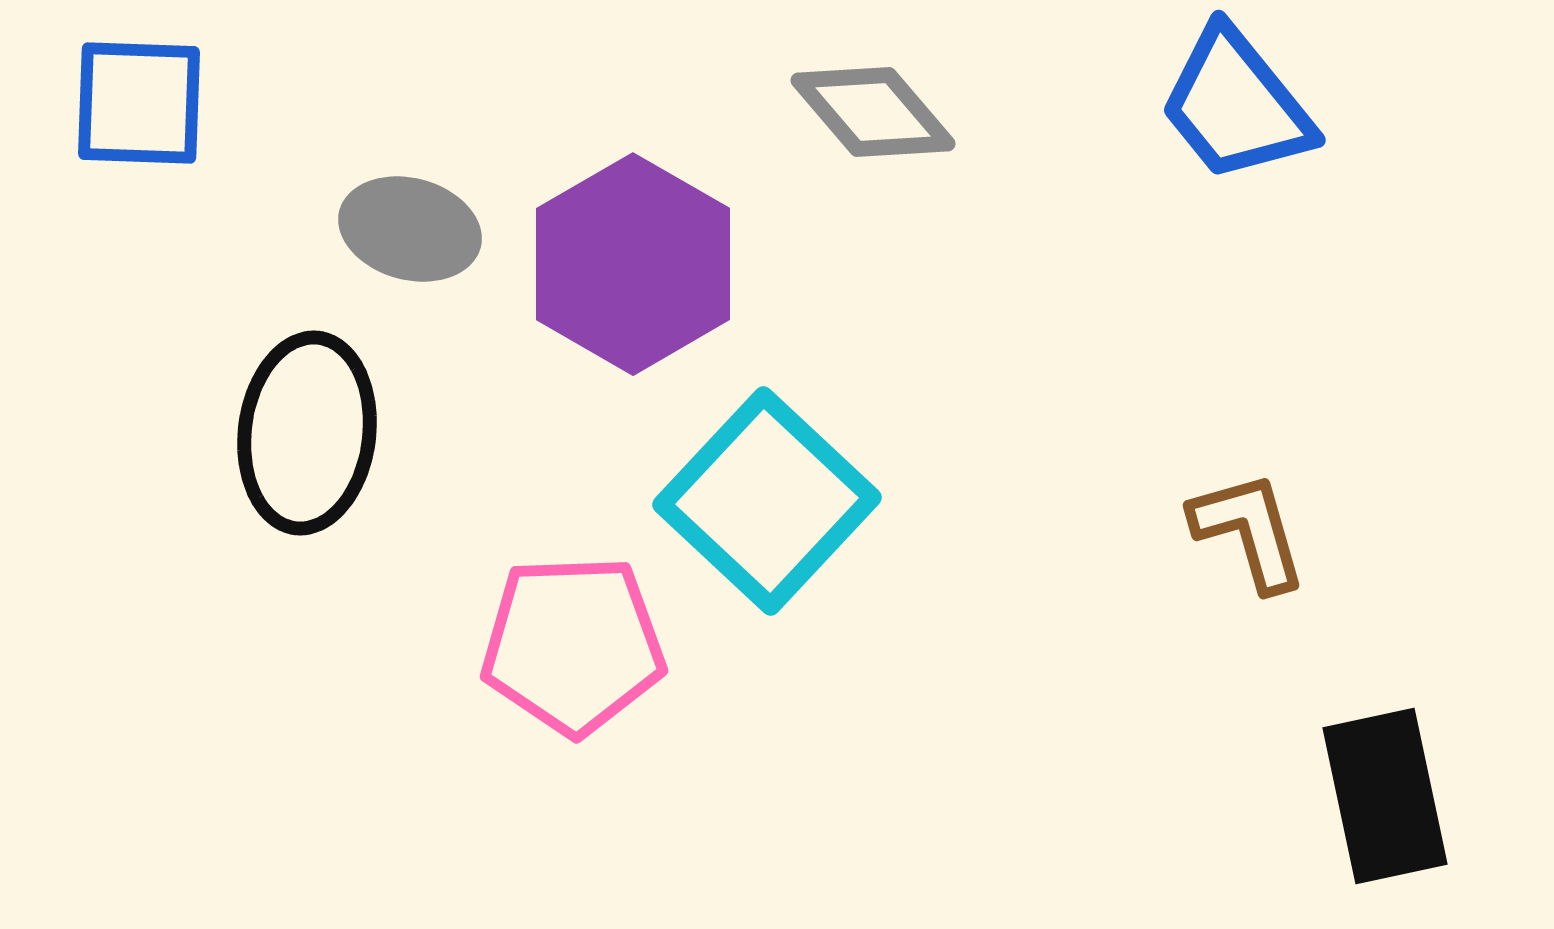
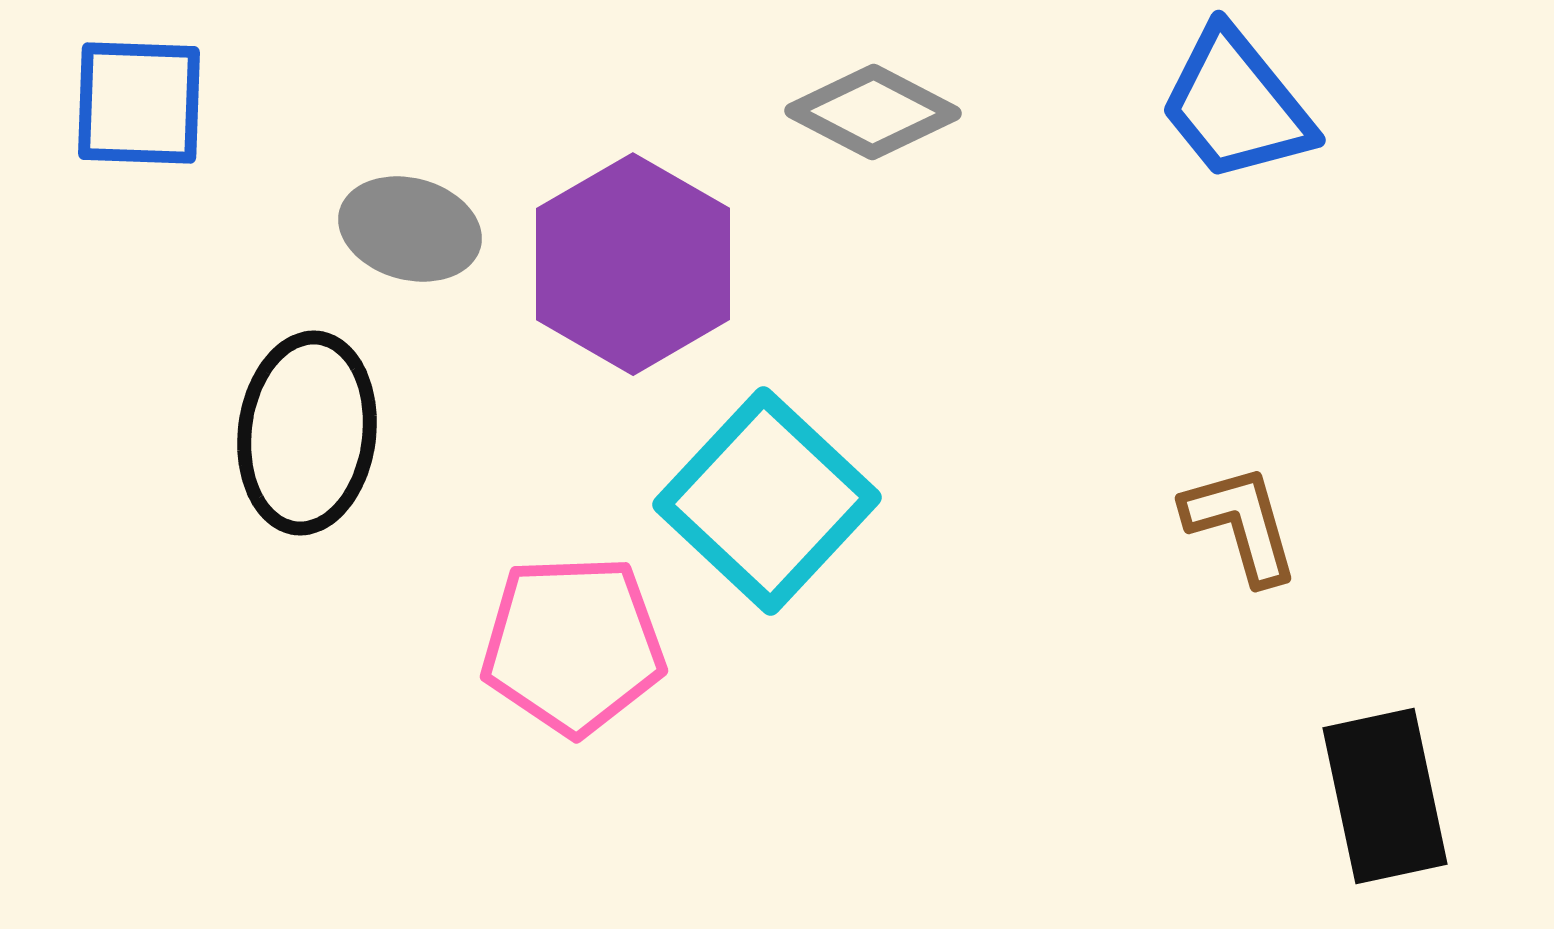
gray diamond: rotated 22 degrees counterclockwise
brown L-shape: moved 8 px left, 7 px up
